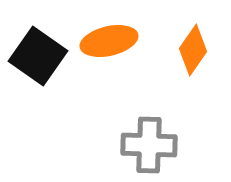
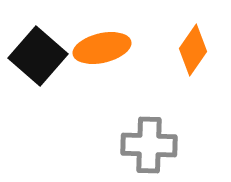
orange ellipse: moved 7 px left, 7 px down
black square: rotated 6 degrees clockwise
